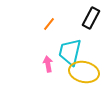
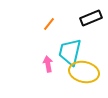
black rectangle: rotated 40 degrees clockwise
